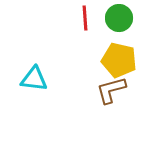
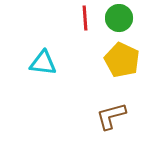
yellow pentagon: moved 3 px right; rotated 12 degrees clockwise
cyan triangle: moved 9 px right, 16 px up
brown L-shape: moved 26 px down
